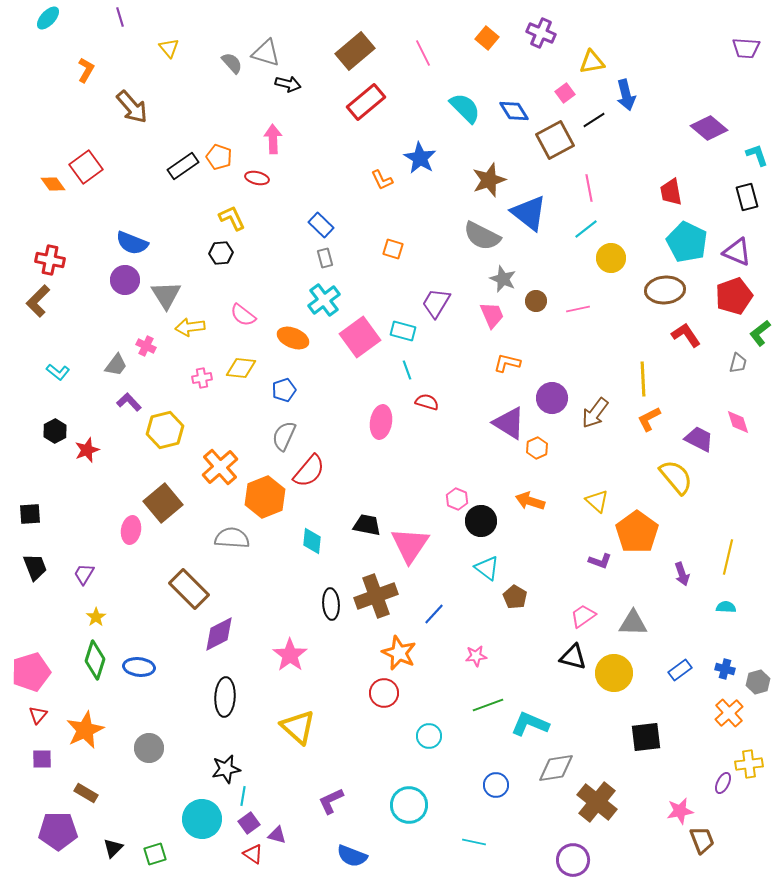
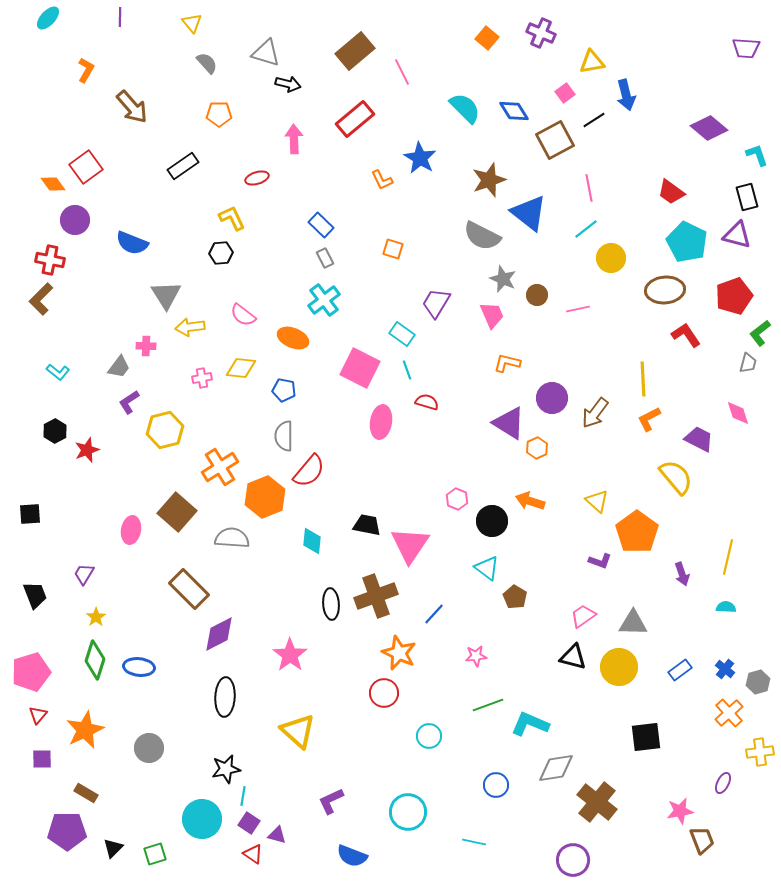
purple line at (120, 17): rotated 18 degrees clockwise
yellow triangle at (169, 48): moved 23 px right, 25 px up
pink line at (423, 53): moved 21 px left, 19 px down
gray semicircle at (232, 63): moved 25 px left
red rectangle at (366, 102): moved 11 px left, 17 px down
pink arrow at (273, 139): moved 21 px right
orange pentagon at (219, 157): moved 43 px up; rotated 20 degrees counterclockwise
red ellipse at (257, 178): rotated 30 degrees counterclockwise
red trapezoid at (671, 192): rotated 44 degrees counterclockwise
purple triangle at (737, 252): moved 17 px up; rotated 8 degrees counterclockwise
gray rectangle at (325, 258): rotated 12 degrees counterclockwise
purple circle at (125, 280): moved 50 px left, 60 px up
brown L-shape at (38, 301): moved 3 px right, 2 px up
brown circle at (536, 301): moved 1 px right, 6 px up
cyan rectangle at (403, 331): moved 1 px left, 3 px down; rotated 20 degrees clockwise
pink square at (360, 337): moved 31 px down; rotated 27 degrees counterclockwise
pink cross at (146, 346): rotated 24 degrees counterclockwise
gray trapezoid at (738, 363): moved 10 px right
gray trapezoid at (116, 365): moved 3 px right, 2 px down
blue pentagon at (284, 390): rotated 30 degrees clockwise
purple L-shape at (129, 402): rotated 80 degrees counterclockwise
pink diamond at (738, 422): moved 9 px up
gray semicircle at (284, 436): rotated 24 degrees counterclockwise
orange cross at (220, 467): rotated 9 degrees clockwise
brown square at (163, 503): moved 14 px right, 9 px down; rotated 9 degrees counterclockwise
black circle at (481, 521): moved 11 px right
black trapezoid at (35, 567): moved 28 px down
blue cross at (725, 669): rotated 24 degrees clockwise
yellow circle at (614, 673): moved 5 px right, 6 px up
yellow triangle at (298, 727): moved 4 px down
yellow cross at (749, 764): moved 11 px right, 12 px up
cyan circle at (409, 805): moved 1 px left, 7 px down
purple square at (249, 823): rotated 20 degrees counterclockwise
purple pentagon at (58, 831): moved 9 px right
